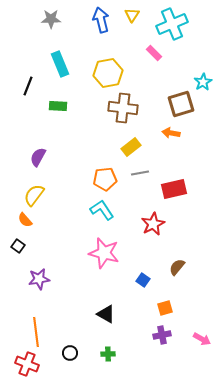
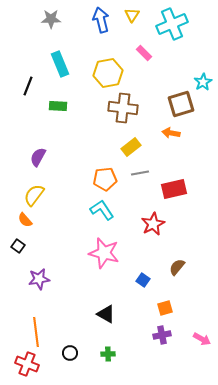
pink rectangle: moved 10 px left
